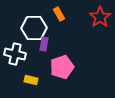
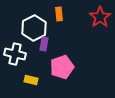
orange rectangle: rotated 24 degrees clockwise
white hexagon: rotated 25 degrees counterclockwise
